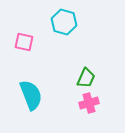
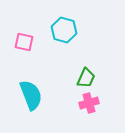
cyan hexagon: moved 8 px down
